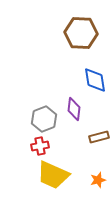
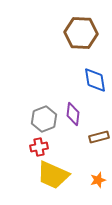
purple diamond: moved 1 px left, 5 px down
red cross: moved 1 px left, 1 px down
